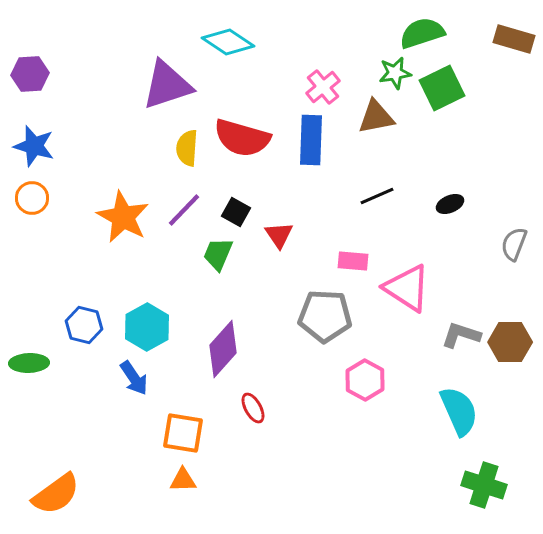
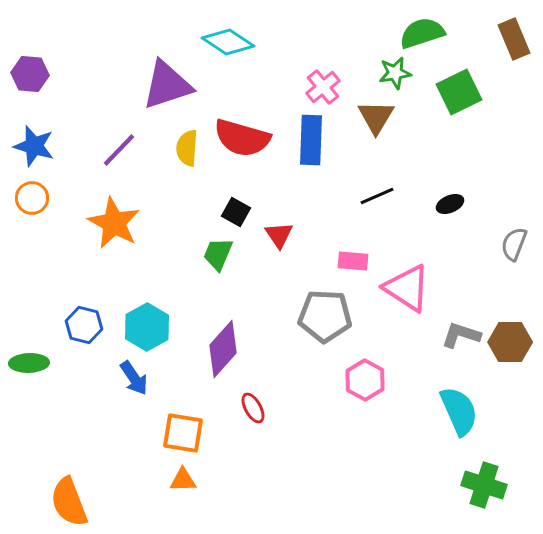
brown rectangle: rotated 51 degrees clockwise
purple hexagon: rotated 9 degrees clockwise
green square: moved 17 px right, 4 px down
brown triangle: rotated 48 degrees counterclockwise
purple line: moved 65 px left, 60 px up
orange star: moved 9 px left, 6 px down
orange semicircle: moved 13 px right, 8 px down; rotated 105 degrees clockwise
